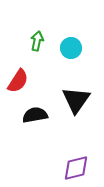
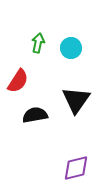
green arrow: moved 1 px right, 2 px down
